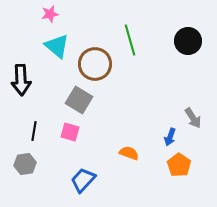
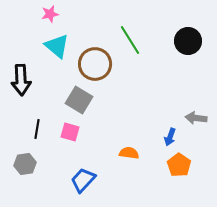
green line: rotated 16 degrees counterclockwise
gray arrow: moved 3 px right; rotated 130 degrees clockwise
black line: moved 3 px right, 2 px up
orange semicircle: rotated 12 degrees counterclockwise
